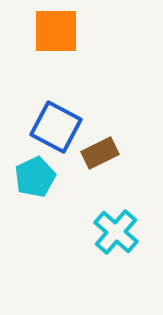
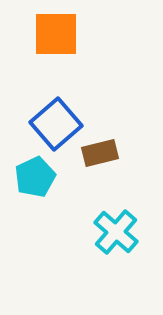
orange square: moved 3 px down
blue square: moved 3 px up; rotated 21 degrees clockwise
brown rectangle: rotated 12 degrees clockwise
